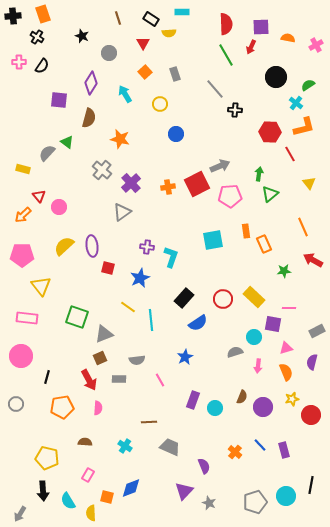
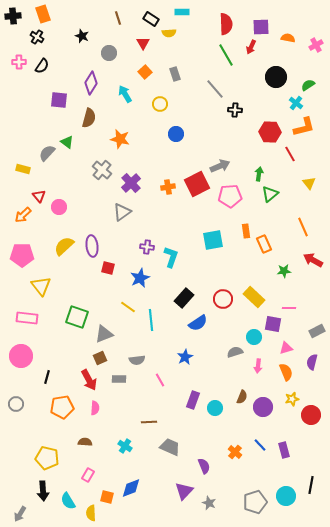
pink semicircle at (98, 408): moved 3 px left
